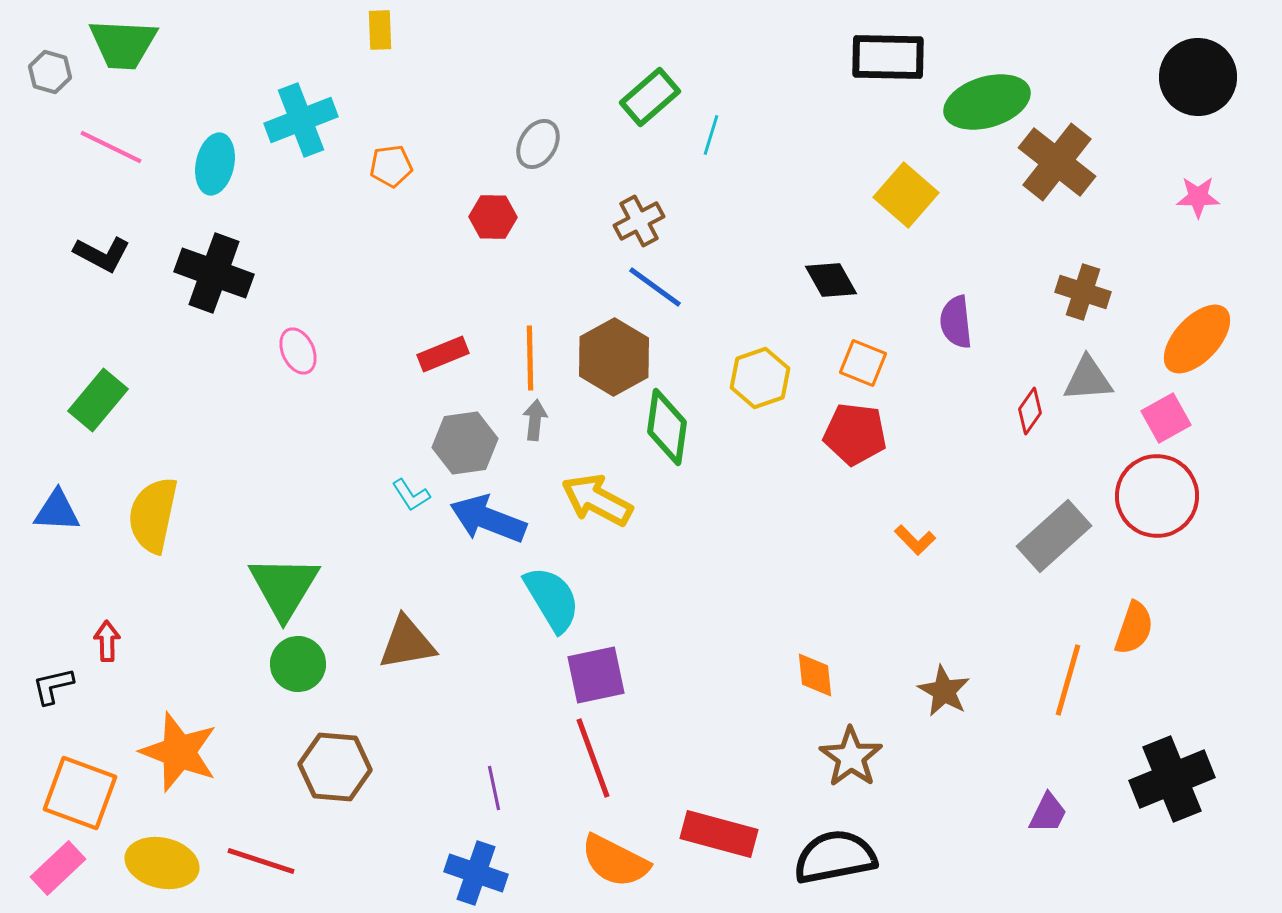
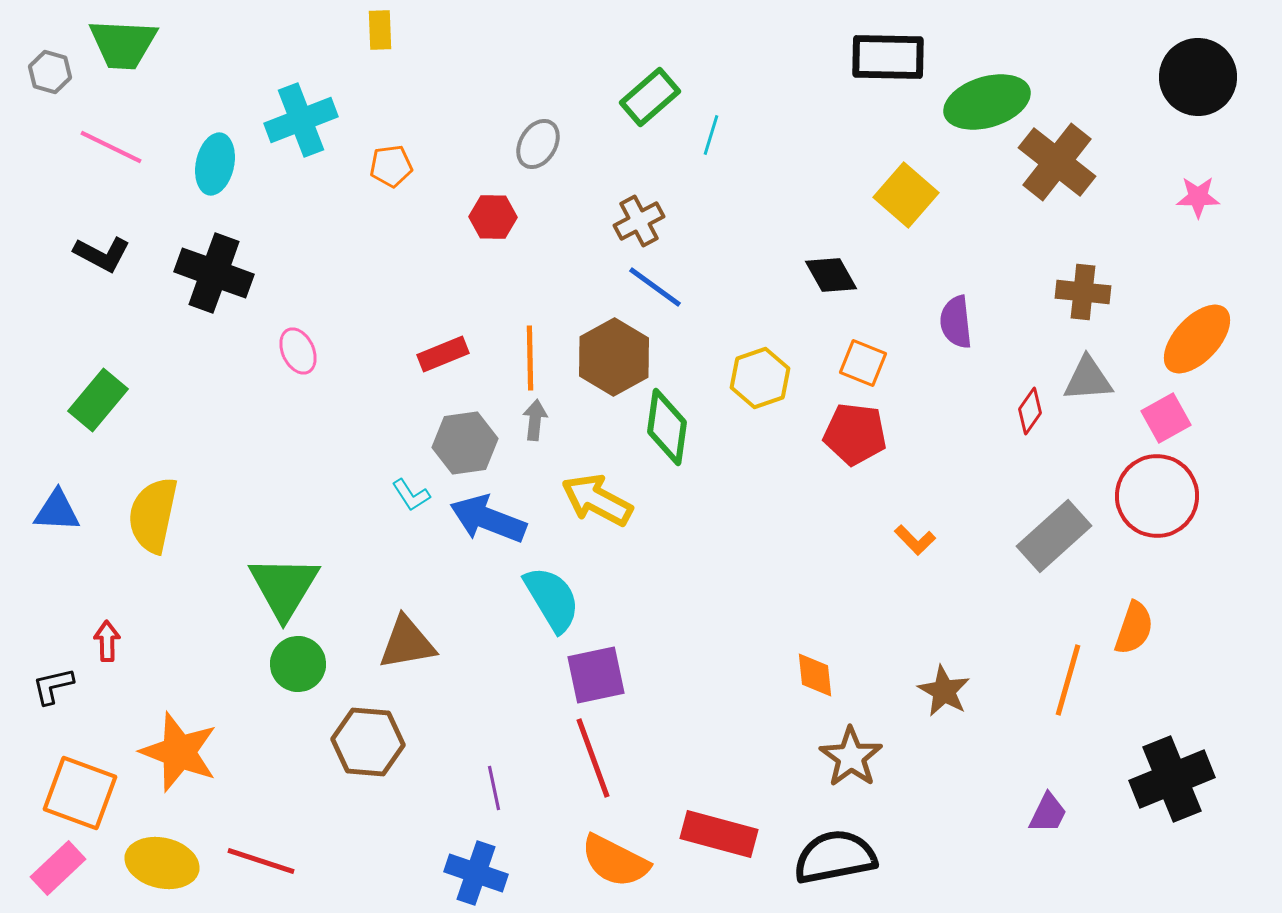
black diamond at (831, 280): moved 5 px up
brown cross at (1083, 292): rotated 12 degrees counterclockwise
brown hexagon at (335, 767): moved 33 px right, 25 px up
